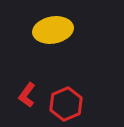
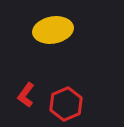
red L-shape: moved 1 px left
